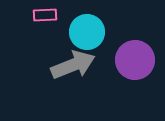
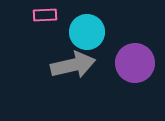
purple circle: moved 3 px down
gray arrow: rotated 9 degrees clockwise
